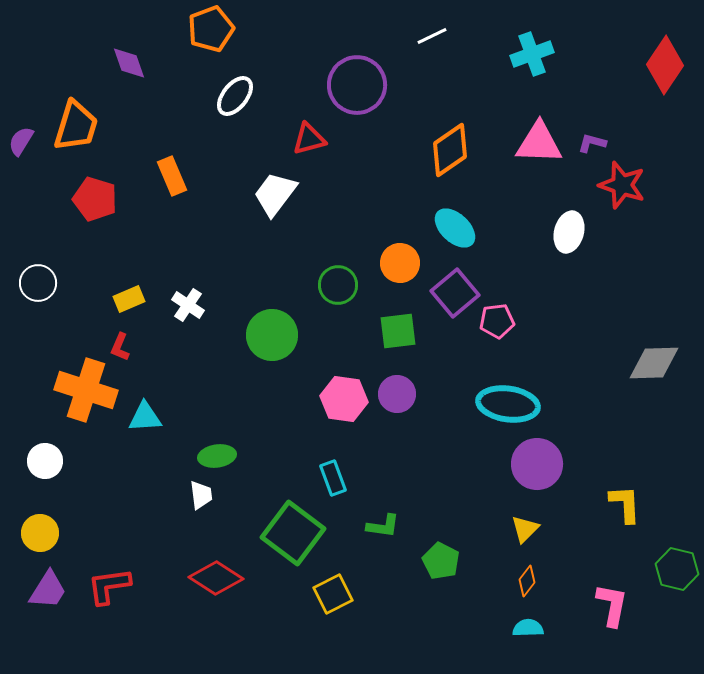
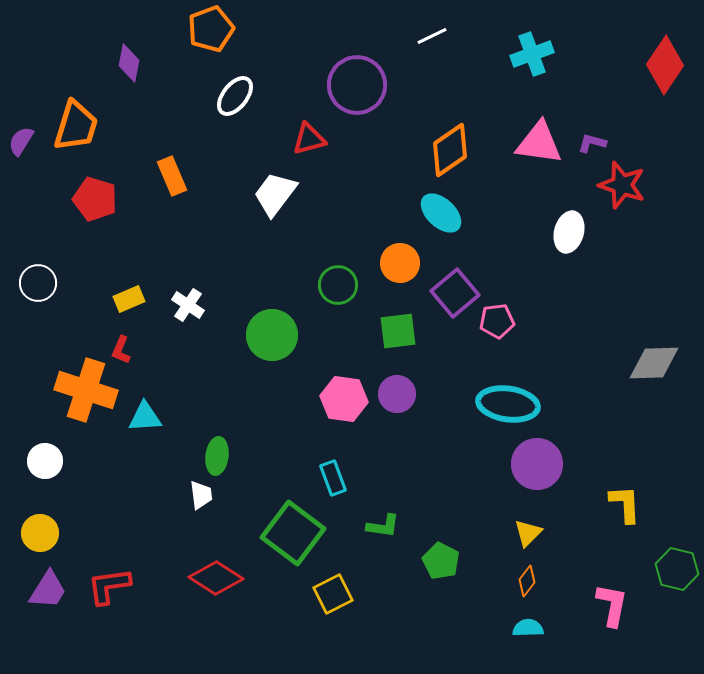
purple diamond at (129, 63): rotated 30 degrees clockwise
pink triangle at (539, 143): rotated 6 degrees clockwise
cyan ellipse at (455, 228): moved 14 px left, 15 px up
red L-shape at (120, 347): moved 1 px right, 3 px down
green ellipse at (217, 456): rotated 75 degrees counterclockwise
yellow triangle at (525, 529): moved 3 px right, 4 px down
